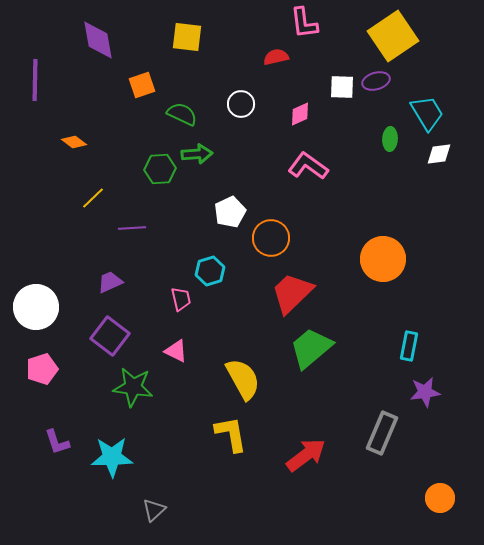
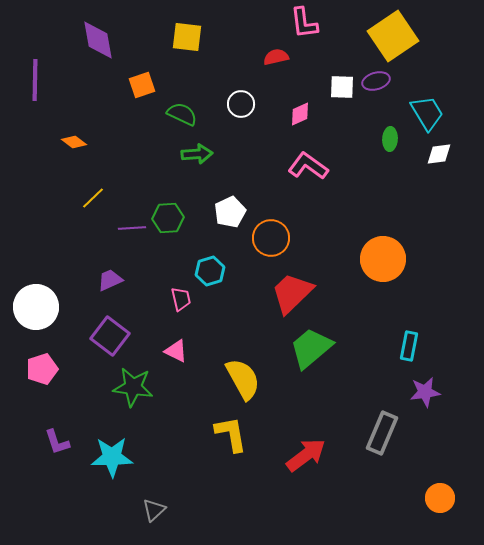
green hexagon at (160, 169): moved 8 px right, 49 px down
purple trapezoid at (110, 282): moved 2 px up
